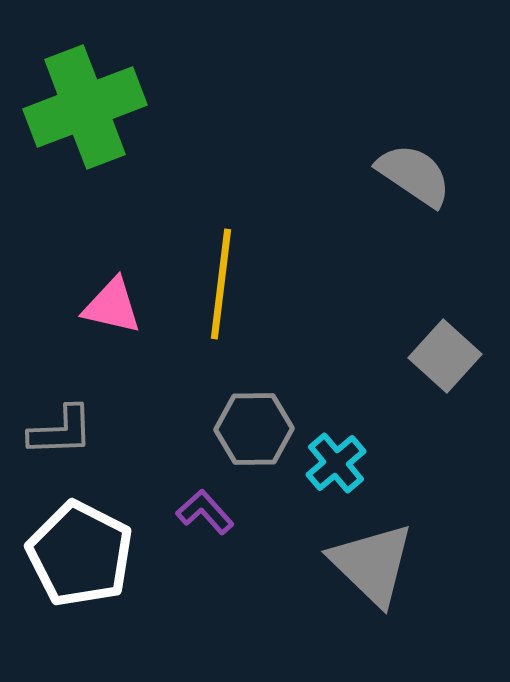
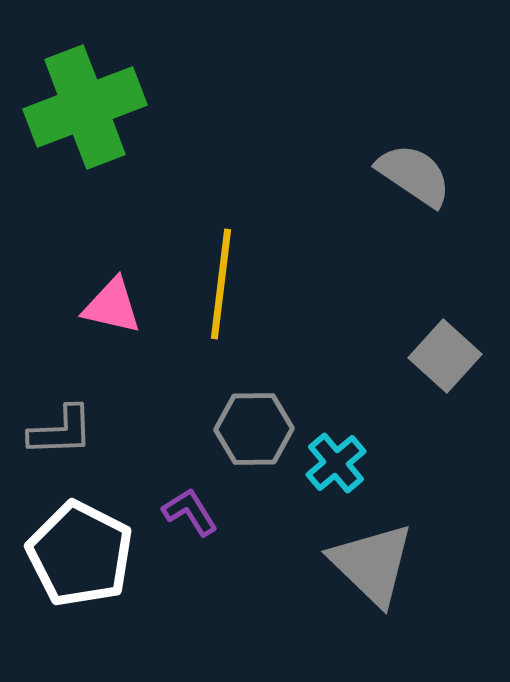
purple L-shape: moved 15 px left; rotated 10 degrees clockwise
